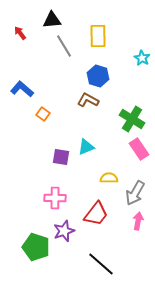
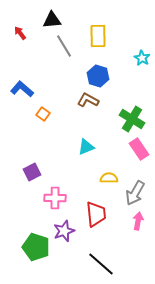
purple square: moved 29 px left, 15 px down; rotated 36 degrees counterclockwise
red trapezoid: rotated 44 degrees counterclockwise
